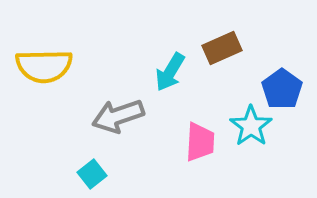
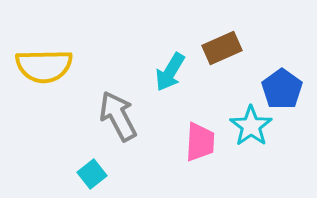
gray arrow: rotated 81 degrees clockwise
